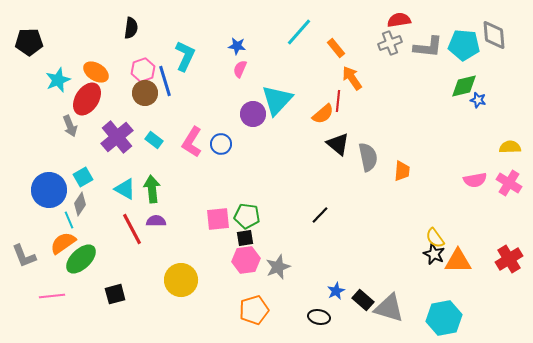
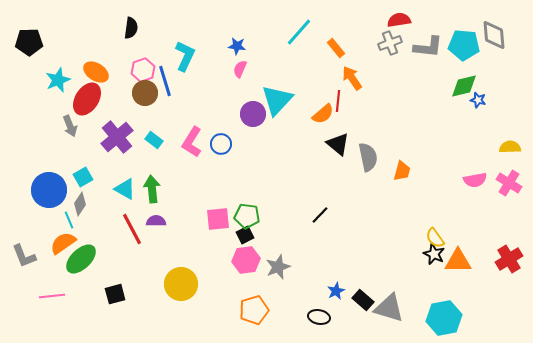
orange trapezoid at (402, 171): rotated 10 degrees clockwise
black square at (245, 238): moved 3 px up; rotated 18 degrees counterclockwise
yellow circle at (181, 280): moved 4 px down
